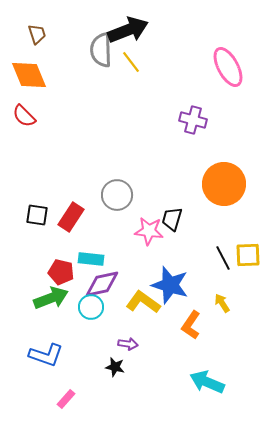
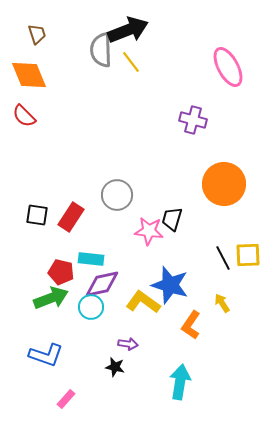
cyan arrow: moved 27 px left; rotated 76 degrees clockwise
